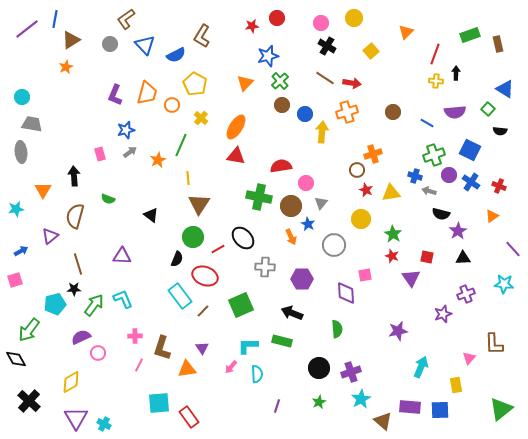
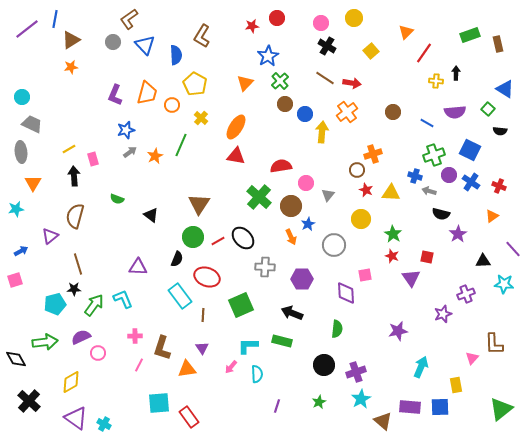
brown L-shape at (126, 19): moved 3 px right
gray circle at (110, 44): moved 3 px right, 2 px up
red line at (435, 54): moved 11 px left, 1 px up; rotated 15 degrees clockwise
blue semicircle at (176, 55): rotated 66 degrees counterclockwise
blue star at (268, 56): rotated 15 degrees counterclockwise
orange star at (66, 67): moved 5 px right; rotated 16 degrees clockwise
brown circle at (282, 105): moved 3 px right, 1 px up
orange cross at (347, 112): rotated 20 degrees counterclockwise
gray trapezoid at (32, 124): rotated 15 degrees clockwise
pink rectangle at (100, 154): moved 7 px left, 5 px down
orange star at (158, 160): moved 3 px left, 4 px up
yellow line at (188, 178): moved 119 px left, 29 px up; rotated 64 degrees clockwise
orange triangle at (43, 190): moved 10 px left, 7 px up
yellow triangle at (391, 193): rotated 12 degrees clockwise
green cross at (259, 197): rotated 30 degrees clockwise
green semicircle at (108, 199): moved 9 px right
gray triangle at (321, 203): moved 7 px right, 8 px up
blue star at (308, 224): rotated 16 degrees clockwise
purple star at (458, 231): moved 3 px down
red line at (218, 249): moved 8 px up
purple triangle at (122, 256): moved 16 px right, 11 px down
black triangle at (463, 258): moved 20 px right, 3 px down
red ellipse at (205, 276): moved 2 px right, 1 px down
brown line at (203, 311): moved 4 px down; rotated 40 degrees counterclockwise
green semicircle at (337, 329): rotated 12 degrees clockwise
green arrow at (29, 330): moved 16 px right, 12 px down; rotated 135 degrees counterclockwise
pink triangle at (469, 358): moved 3 px right
black circle at (319, 368): moved 5 px right, 3 px up
purple cross at (351, 372): moved 5 px right
blue square at (440, 410): moved 3 px up
purple triangle at (76, 418): rotated 25 degrees counterclockwise
